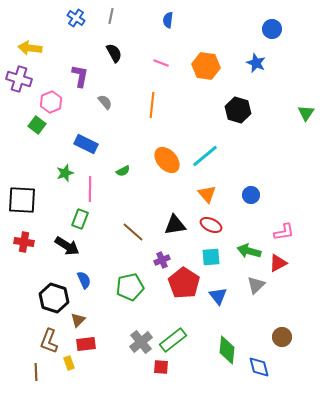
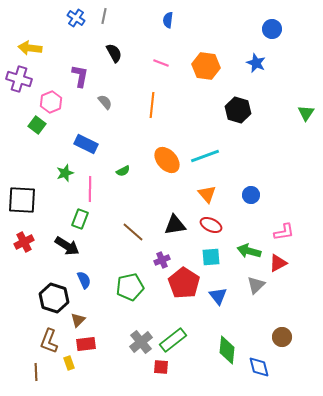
gray line at (111, 16): moved 7 px left
cyan line at (205, 156): rotated 20 degrees clockwise
red cross at (24, 242): rotated 36 degrees counterclockwise
